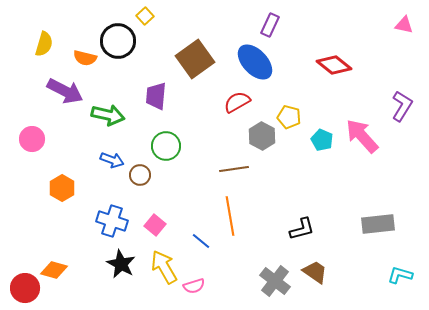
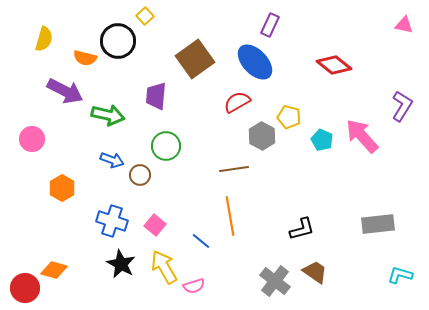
yellow semicircle: moved 5 px up
